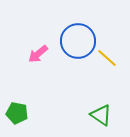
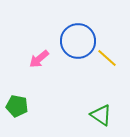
pink arrow: moved 1 px right, 5 px down
green pentagon: moved 7 px up
